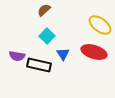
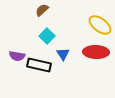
brown semicircle: moved 2 px left
red ellipse: moved 2 px right; rotated 15 degrees counterclockwise
